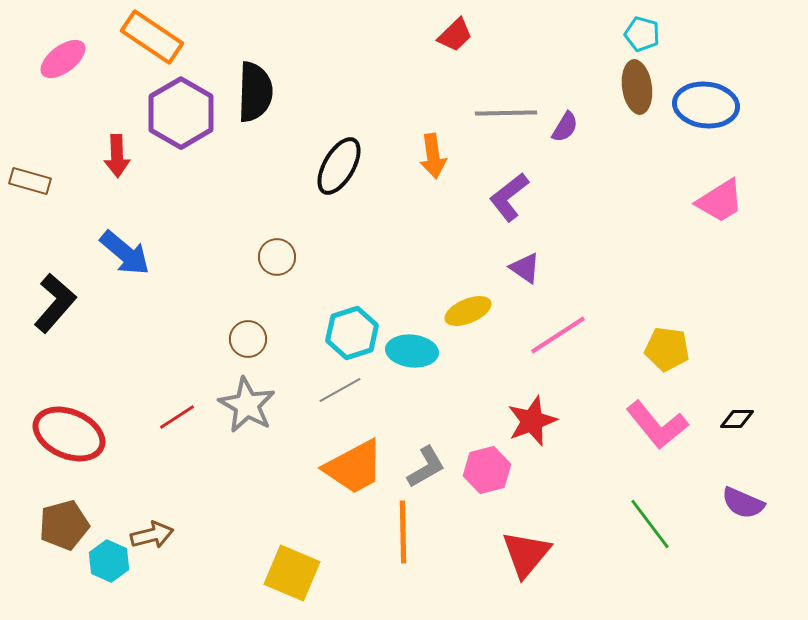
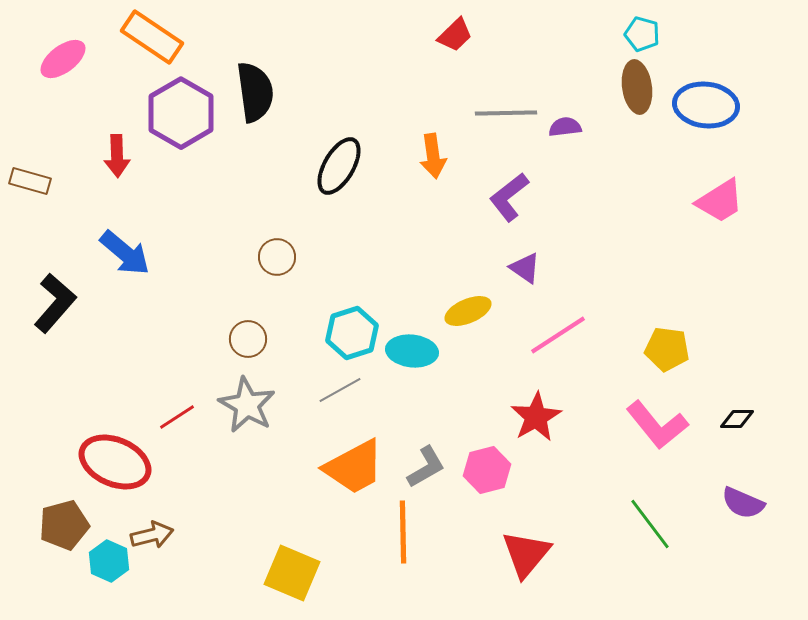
black semicircle at (255, 92): rotated 10 degrees counterclockwise
purple semicircle at (565, 127): rotated 128 degrees counterclockwise
red star at (532, 421): moved 4 px right, 4 px up; rotated 9 degrees counterclockwise
red ellipse at (69, 434): moved 46 px right, 28 px down
